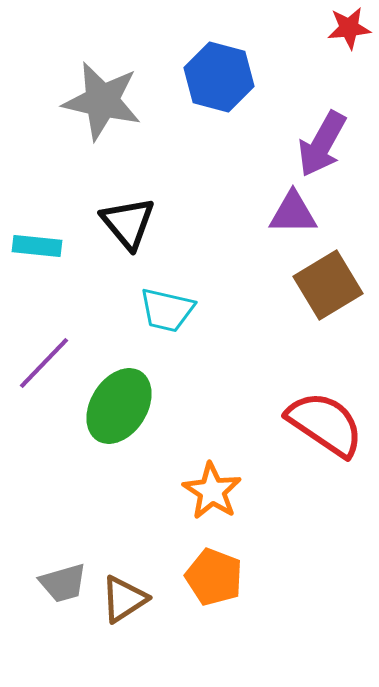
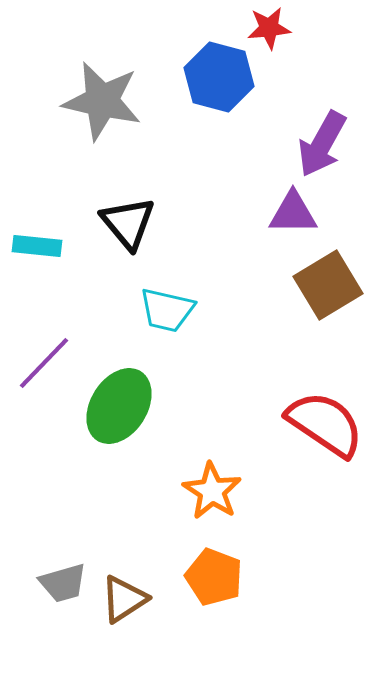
red star: moved 80 px left
